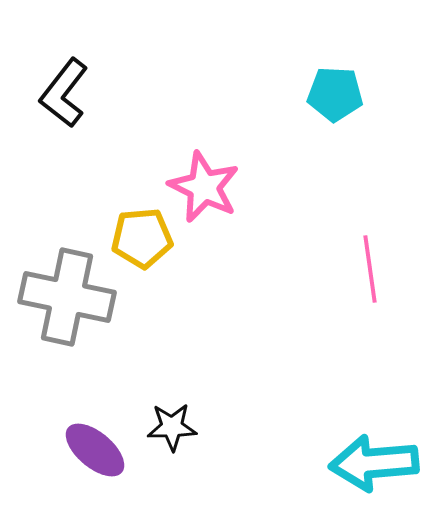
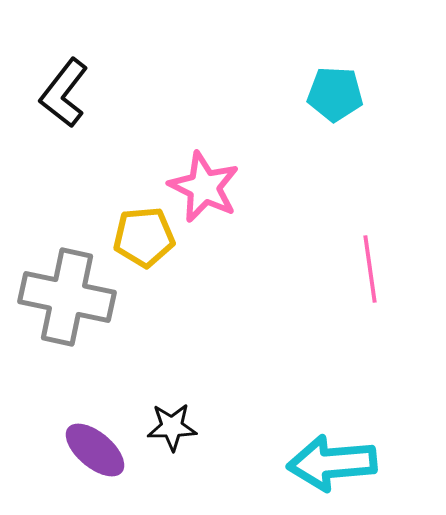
yellow pentagon: moved 2 px right, 1 px up
cyan arrow: moved 42 px left
